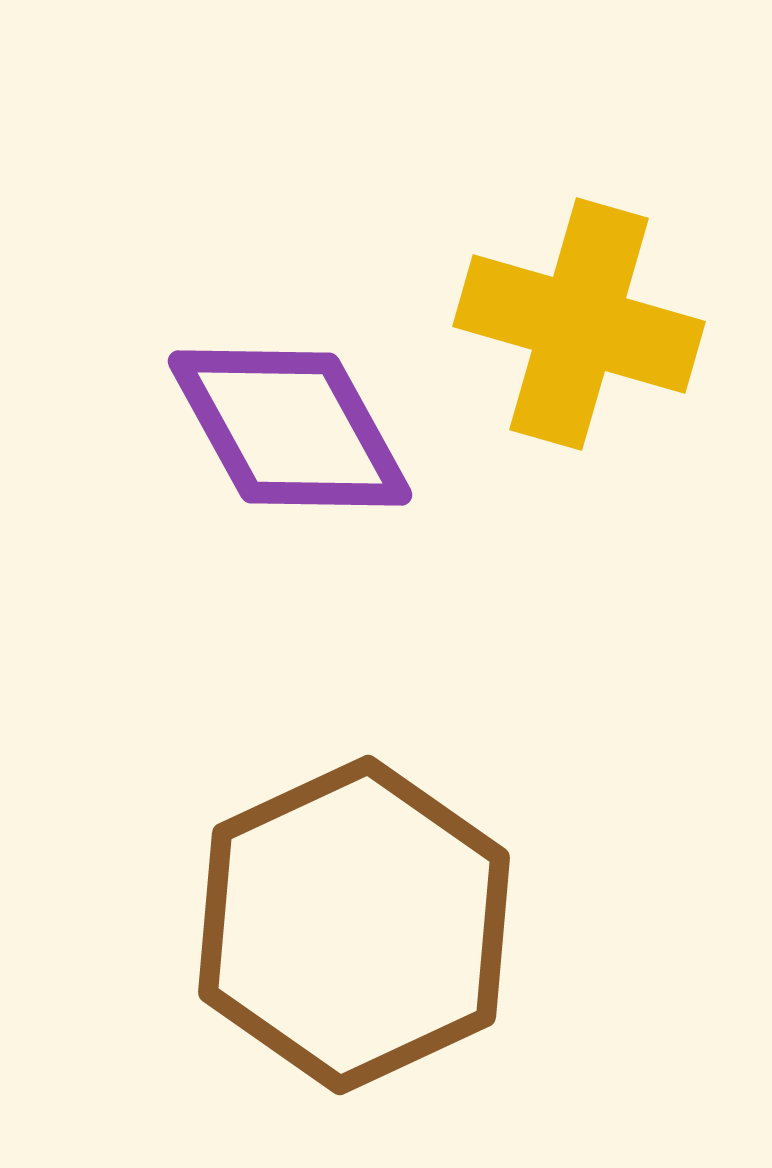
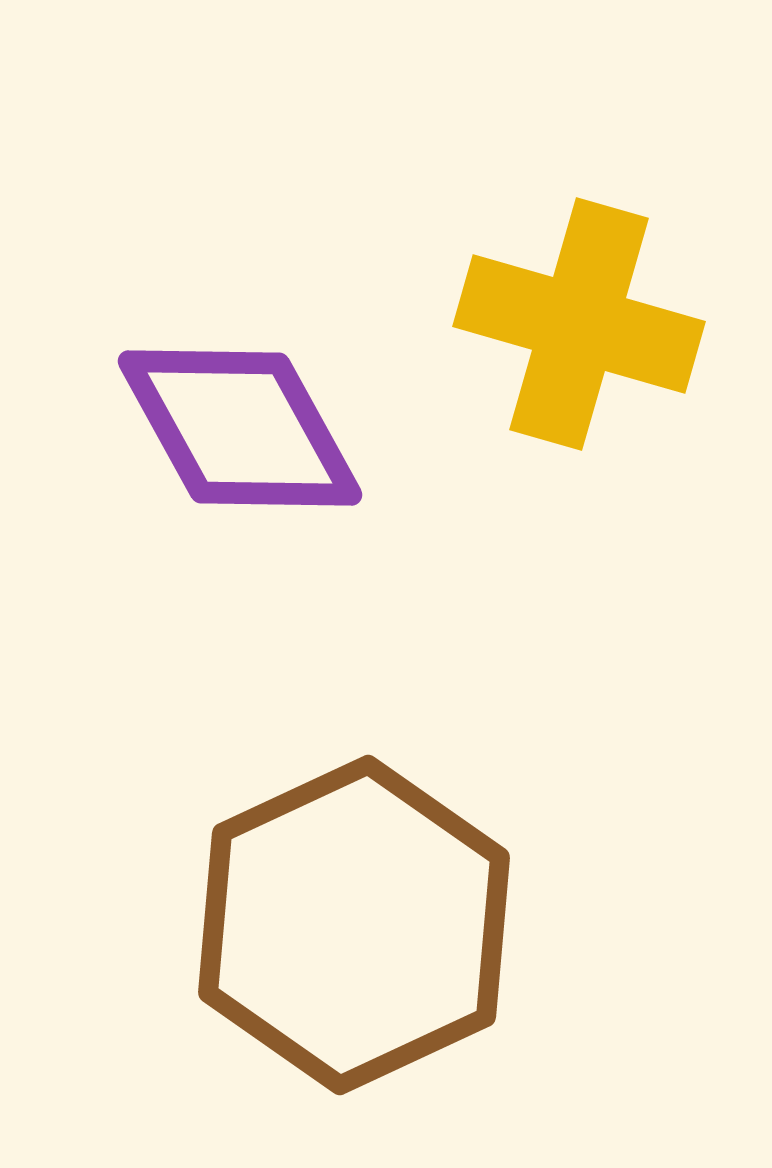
purple diamond: moved 50 px left
